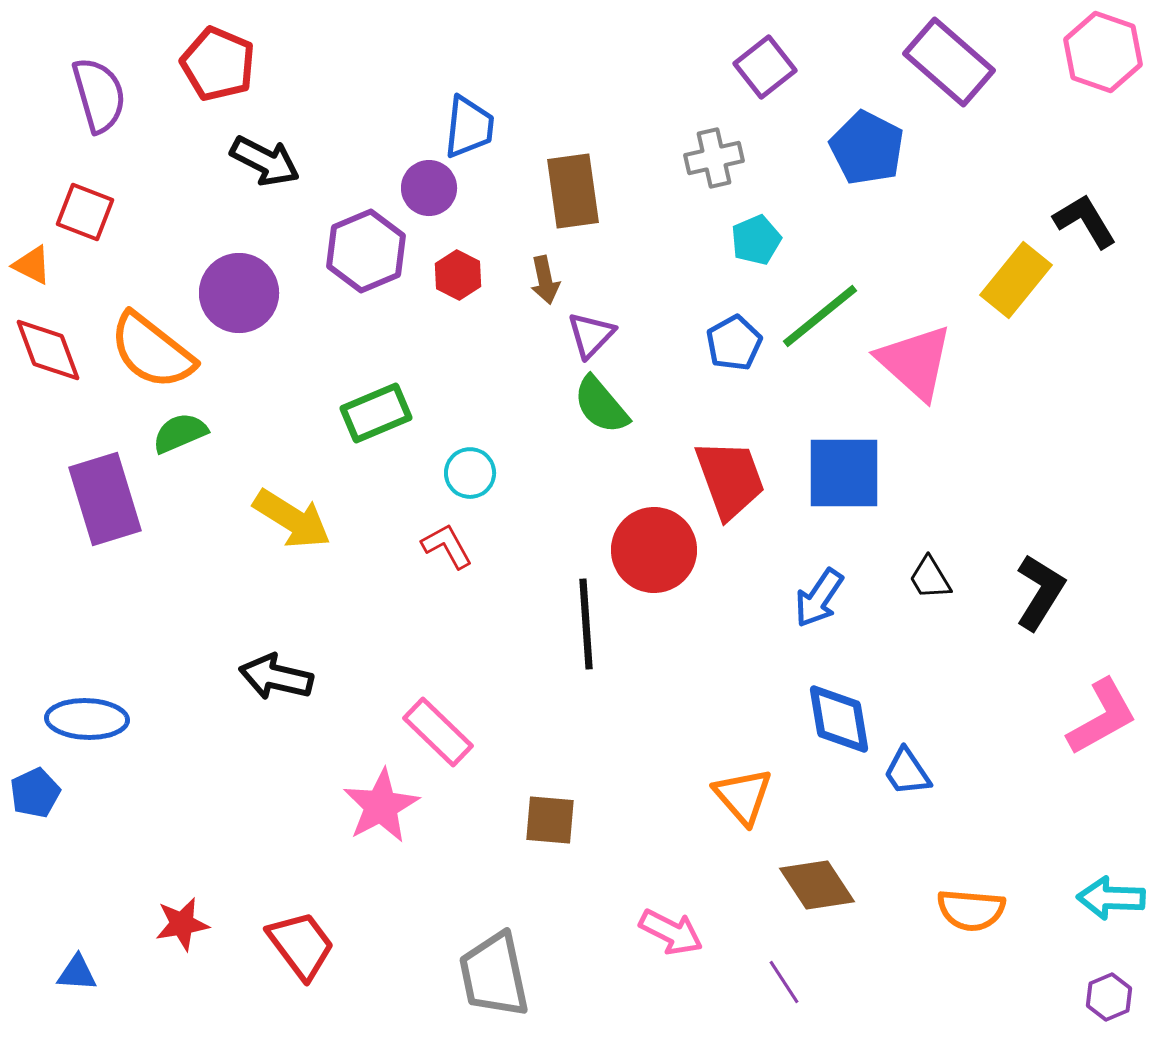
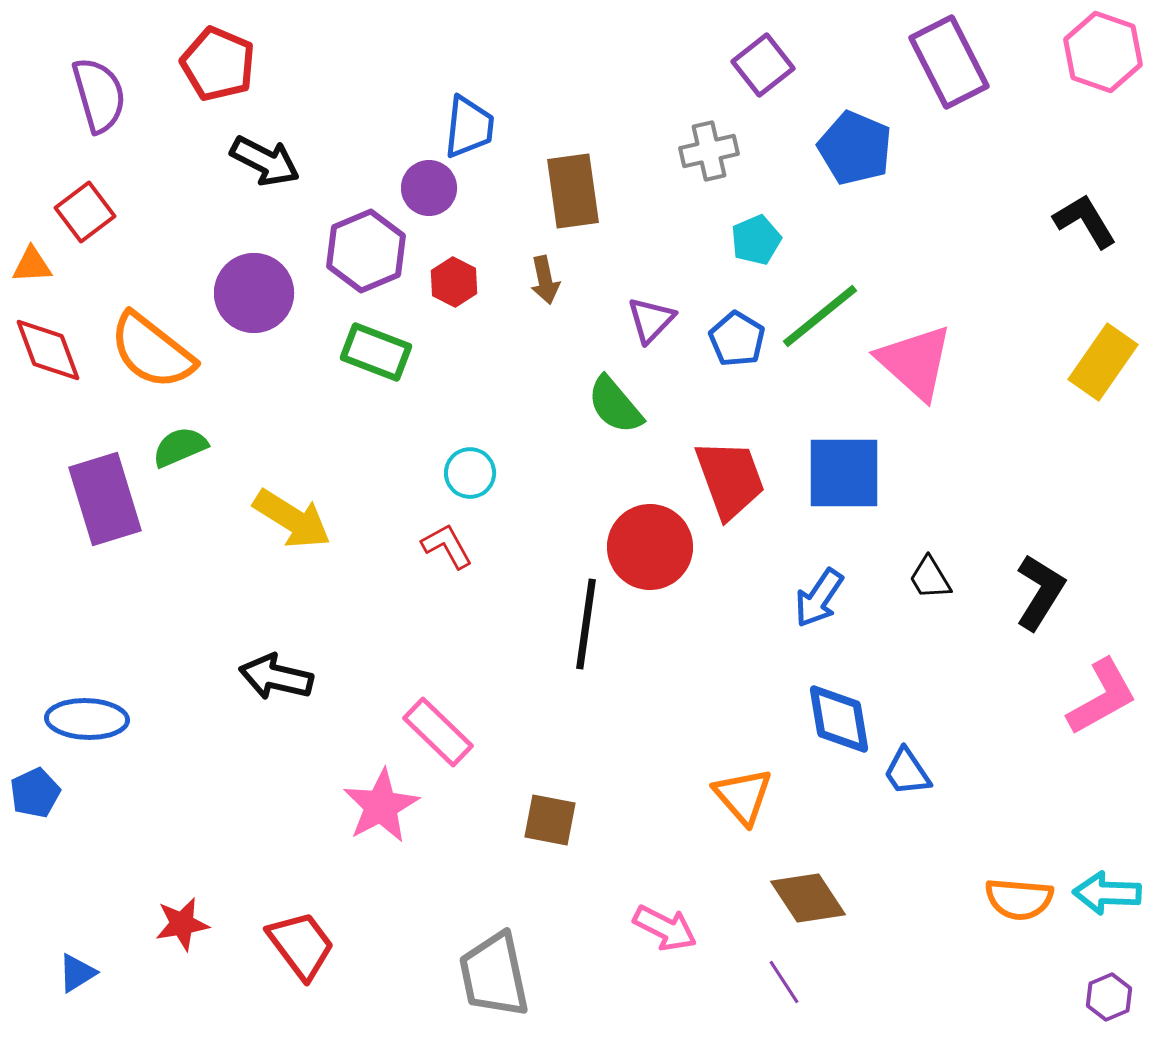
purple rectangle at (949, 62): rotated 22 degrees clockwise
purple square at (765, 67): moved 2 px left, 2 px up
blue pentagon at (867, 148): moved 12 px left; rotated 4 degrees counterclockwise
gray cross at (714, 158): moved 5 px left, 7 px up
red square at (85, 212): rotated 32 degrees clockwise
orange triangle at (32, 265): rotated 30 degrees counterclockwise
red hexagon at (458, 275): moved 4 px left, 7 px down
yellow rectangle at (1016, 280): moved 87 px right, 82 px down; rotated 4 degrees counterclockwise
purple circle at (239, 293): moved 15 px right
purple triangle at (591, 335): moved 60 px right, 15 px up
blue pentagon at (734, 343): moved 3 px right, 4 px up; rotated 12 degrees counterclockwise
green semicircle at (601, 405): moved 14 px right
green rectangle at (376, 413): moved 61 px up; rotated 44 degrees clockwise
green semicircle at (180, 433): moved 14 px down
red circle at (654, 550): moved 4 px left, 3 px up
black line at (586, 624): rotated 12 degrees clockwise
pink L-shape at (1102, 717): moved 20 px up
brown square at (550, 820): rotated 6 degrees clockwise
brown diamond at (817, 885): moved 9 px left, 13 px down
cyan arrow at (1111, 898): moved 4 px left, 5 px up
orange semicircle at (971, 910): moved 48 px right, 11 px up
pink arrow at (671, 932): moved 6 px left, 4 px up
blue triangle at (77, 973): rotated 36 degrees counterclockwise
